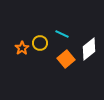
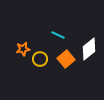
cyan line: moved 4 px left, 1 px down
yellow circle: moved 16 px down
orange star: moved 1 px right, 1 px down; rotated 24 degrees clockwise
